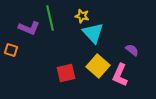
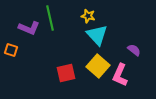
yellow star: moved 6 px right
cyan triangle: moved 4 px right, 2 px down
purple semicircle: moved 2 px right
